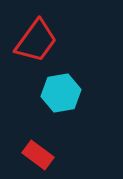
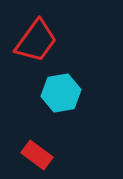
red rectangle: moved 1 px left
